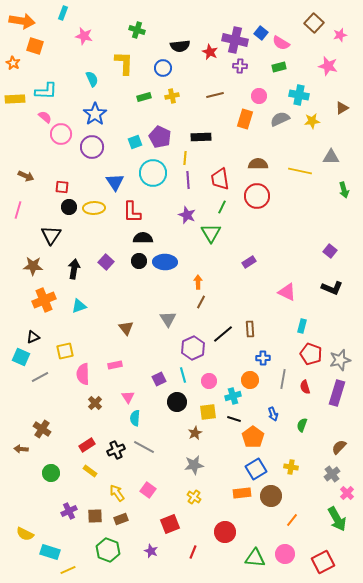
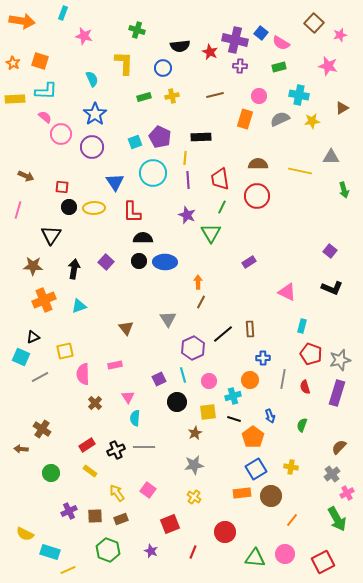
orange square at (35, 46): moved 5 px right, 15 px down
blue arrow at (273, 414): moved 3 px left, 2 px down
gray line at (144, 447): rotated 30 degrees counterclockwise
pink cross at (347, 493): rotated 16 degrees clockwise
